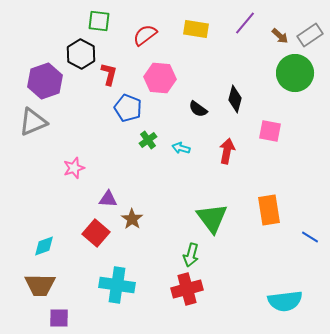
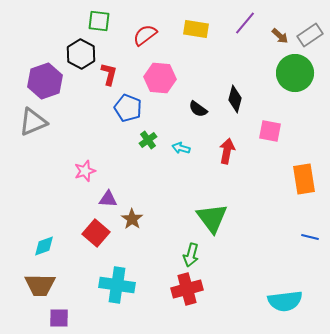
pink star: moved 11 px right, 3 px down
orange rectangle: moved 35 px right, 31 px up
blue line: rotated 18 degrees counterclockwise
